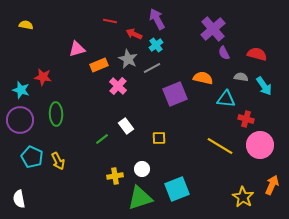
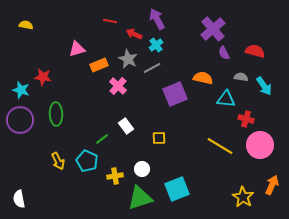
red semicircle: moved 2 px left, 3 px up
cyan pentagon: moved 55 px right, 4 px down
